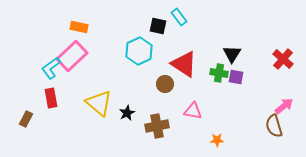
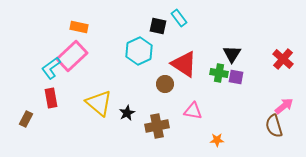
cyan rectangle: moved 1 px down
